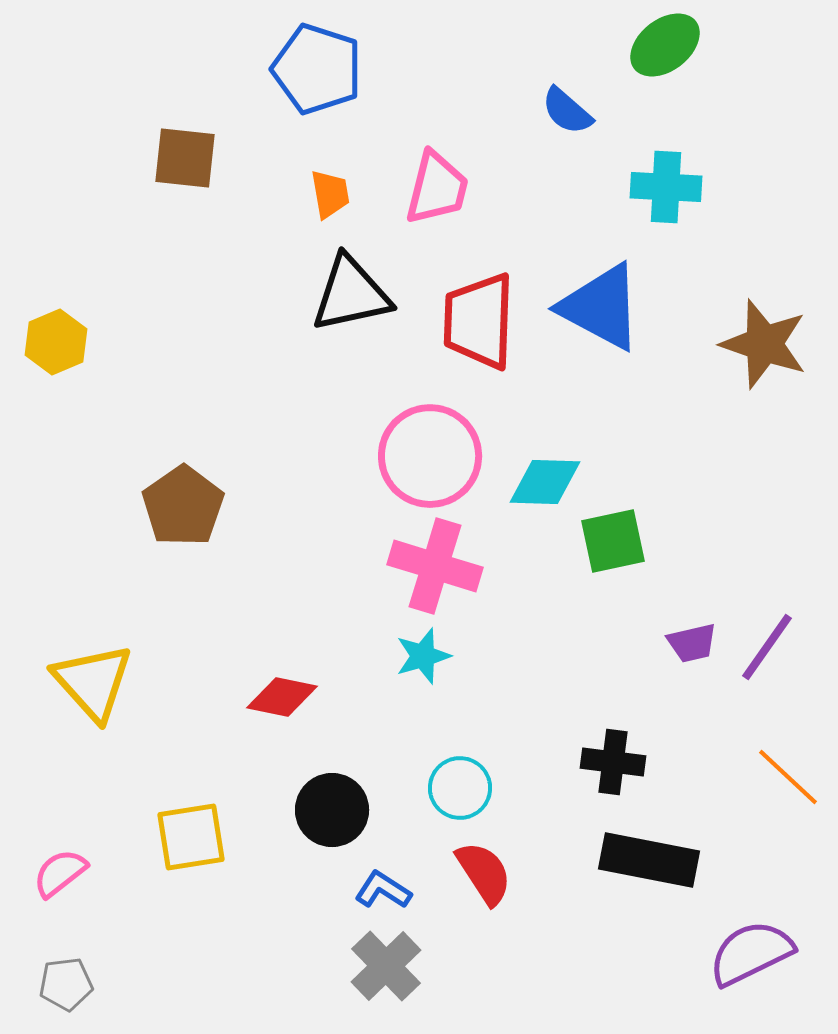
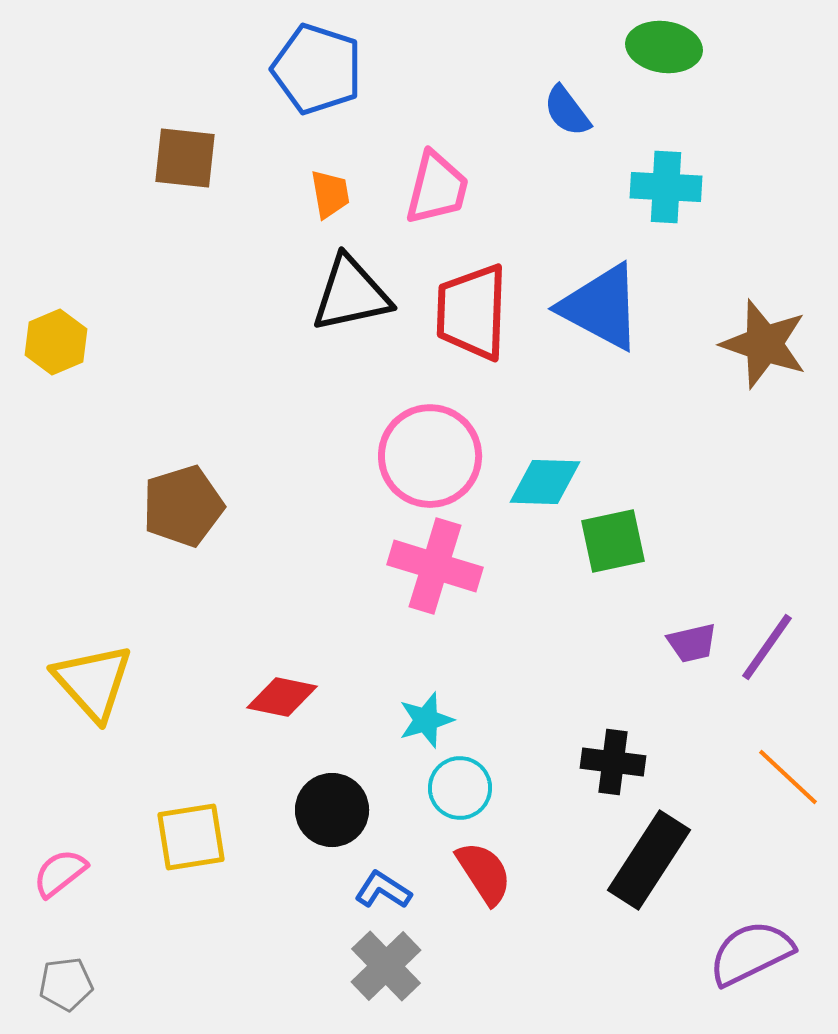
green ellipse: moved 1 px left, 2 px down; rotated 46 degrees clockwise
blue semicircle: rotated 12 degrees clockwise
red trapezoid: moved 7 px left, 9 px up
brown pentagon: rotated 18 degrees clockwise
cyan star: moved 3 px right, 64 px down
black rectangle: rotated 68 degrees counterclockwise
